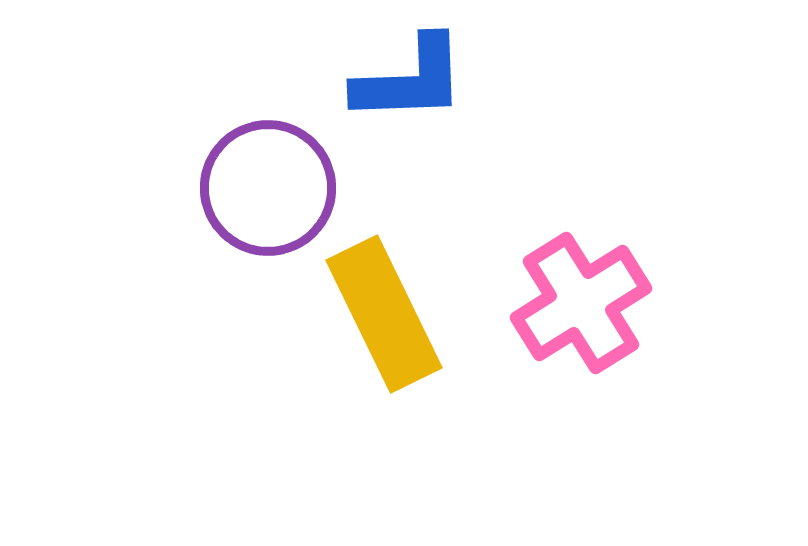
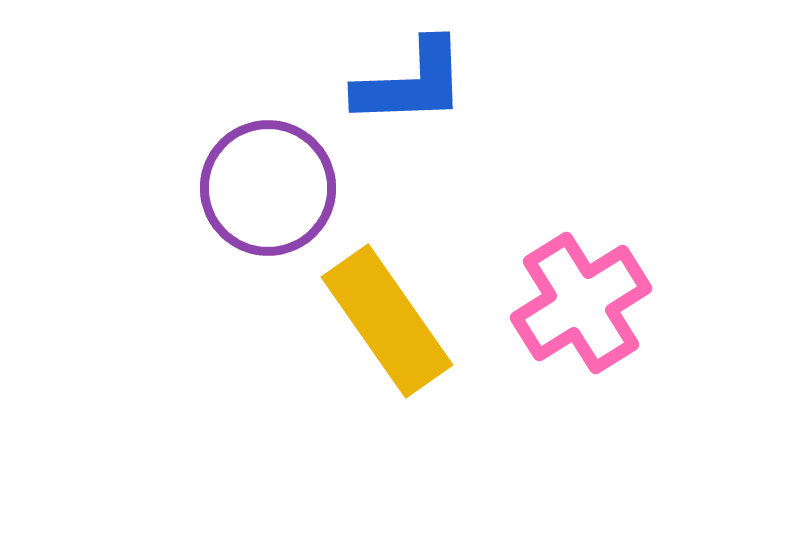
blue L-shape: moved 1 px right, 3 px down
yellow rectangle: moved 3 px right, 7 px down; rotated 9 degrees counterclockwise
